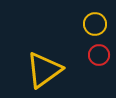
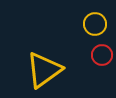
red circle: moved 3 px right
